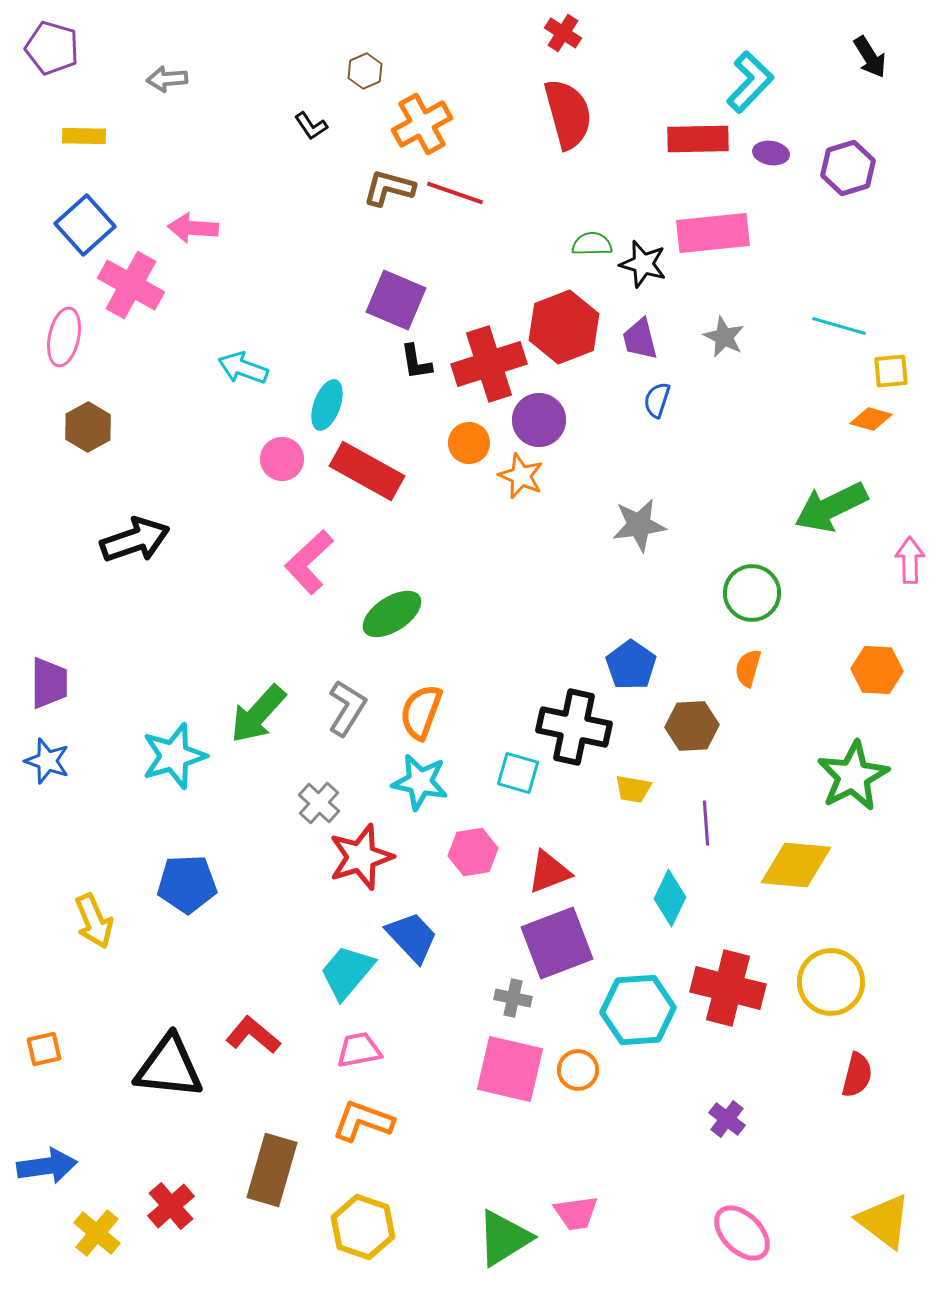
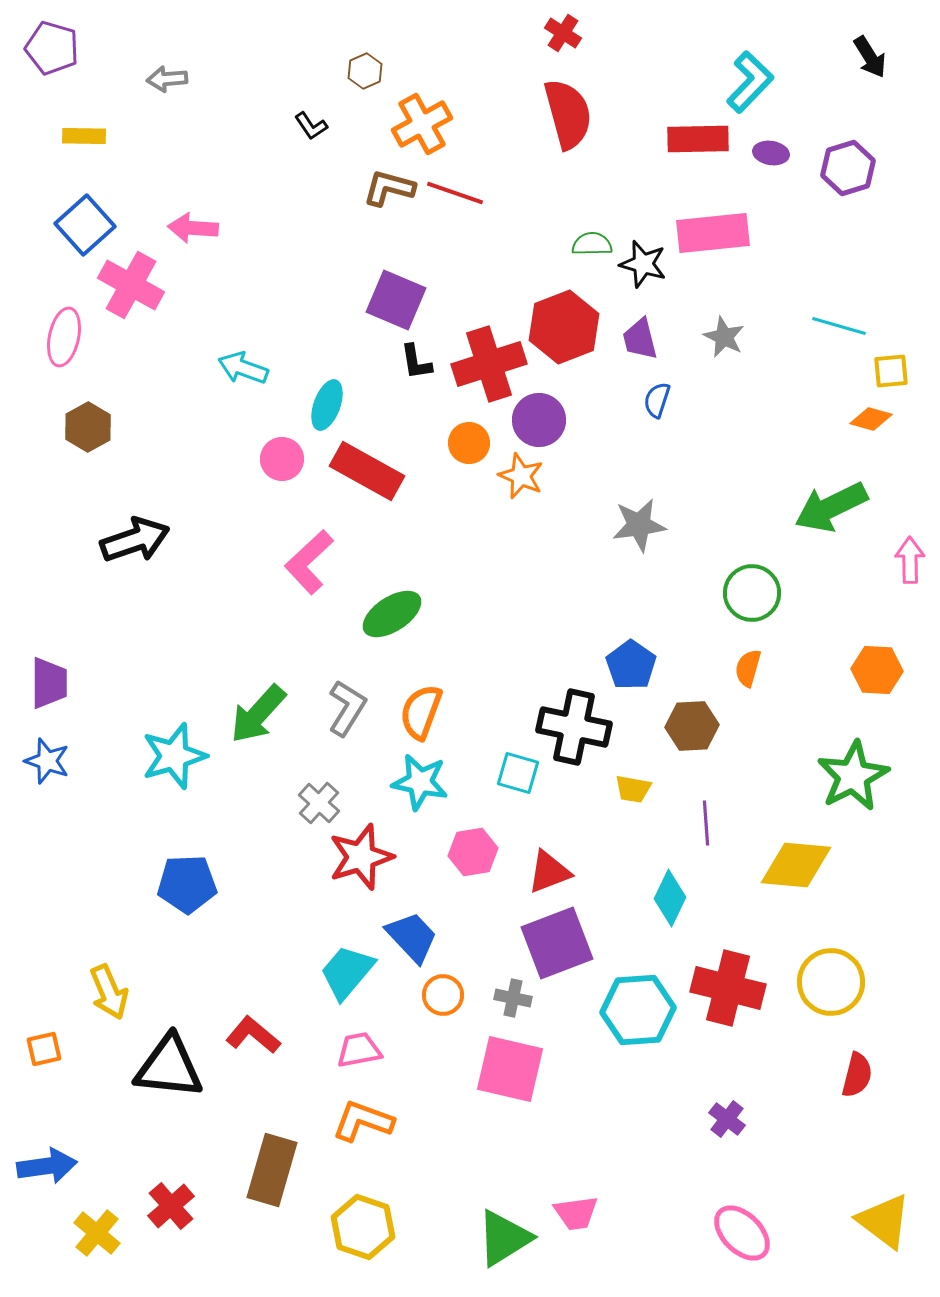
yellow arrow at (94, 921): moved 15 px right, 71 px down
orange circle at (578, 1070): moved 135 px left, 75 px up
